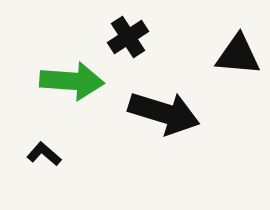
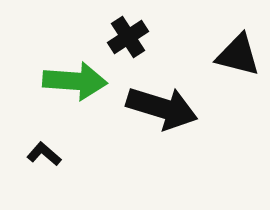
black triangle: rotated 9 degrees clockwise
green arrow: moved 3 px right
black arrow: moved 2 px left, 5 px up
